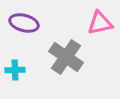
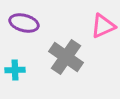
pink triangle: moved 3 px right, 3 px down; rotated 12 degrees counterclockwise
